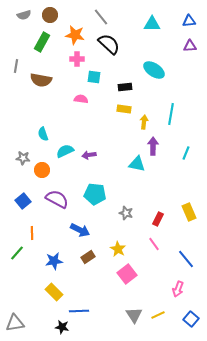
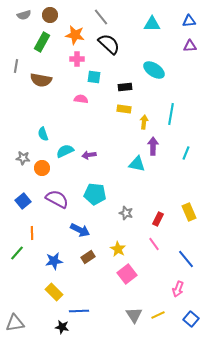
orange circle at (42, 170): moved 2 px up
